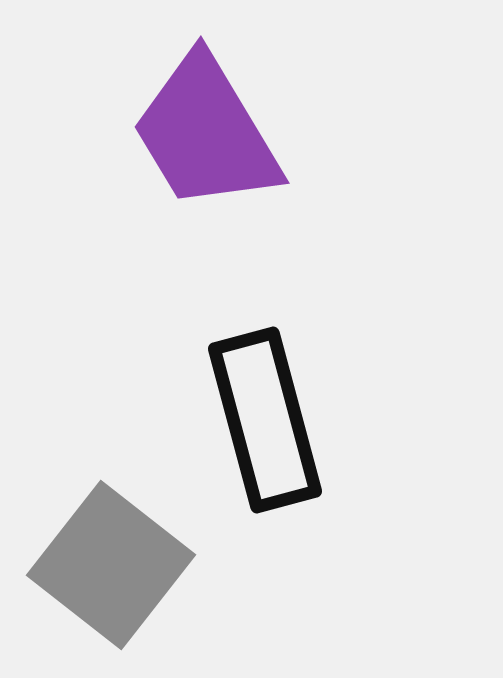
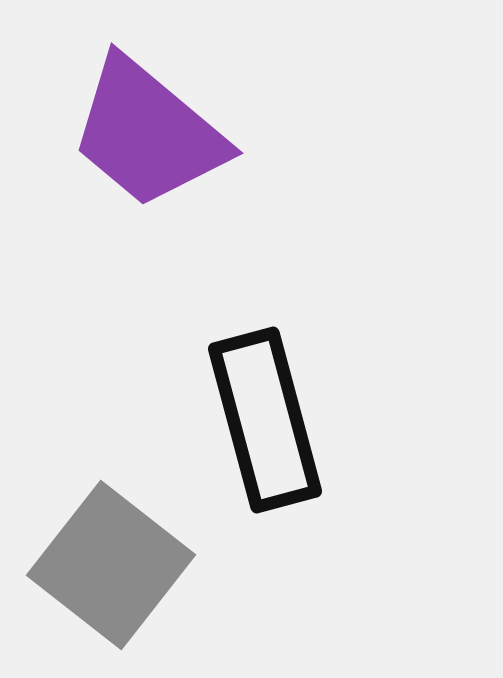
purple trapezoid: moved 58 px left; rotated 19 degrees counterclockwise
